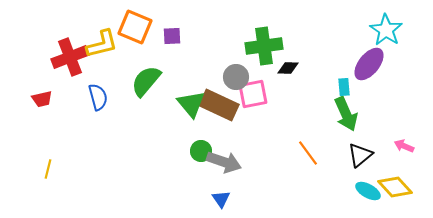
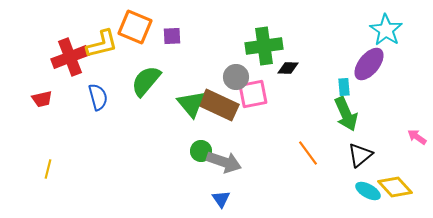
pink arrow: moved 13 px right, 9 px up; rotated 12 degrees clockwise
